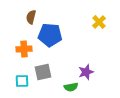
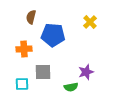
yellow cross: moved 9 px left
blue pentagon: moved 3 px right
gray square: rotated 12 degrees clockwise
cyan square: moved 3 px down
